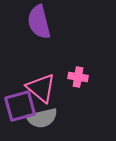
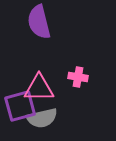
pink triangle: moved 2 px left; rotated 40 degrees counterclockwise
